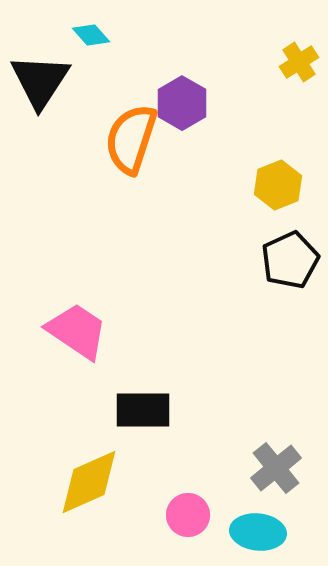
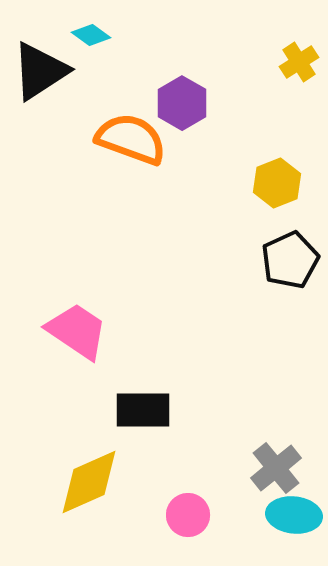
cyan diamond: rotated 12 degrees counterclockwise
black triangle: moved 10 px up; rotated 24 degrees clockwise
orange semicircle: rotated 92 degrees clockwise
yellow hexagon: moved 1 px left, 2 px up
cyan ellipse: moved 36 px right, 17 px up
